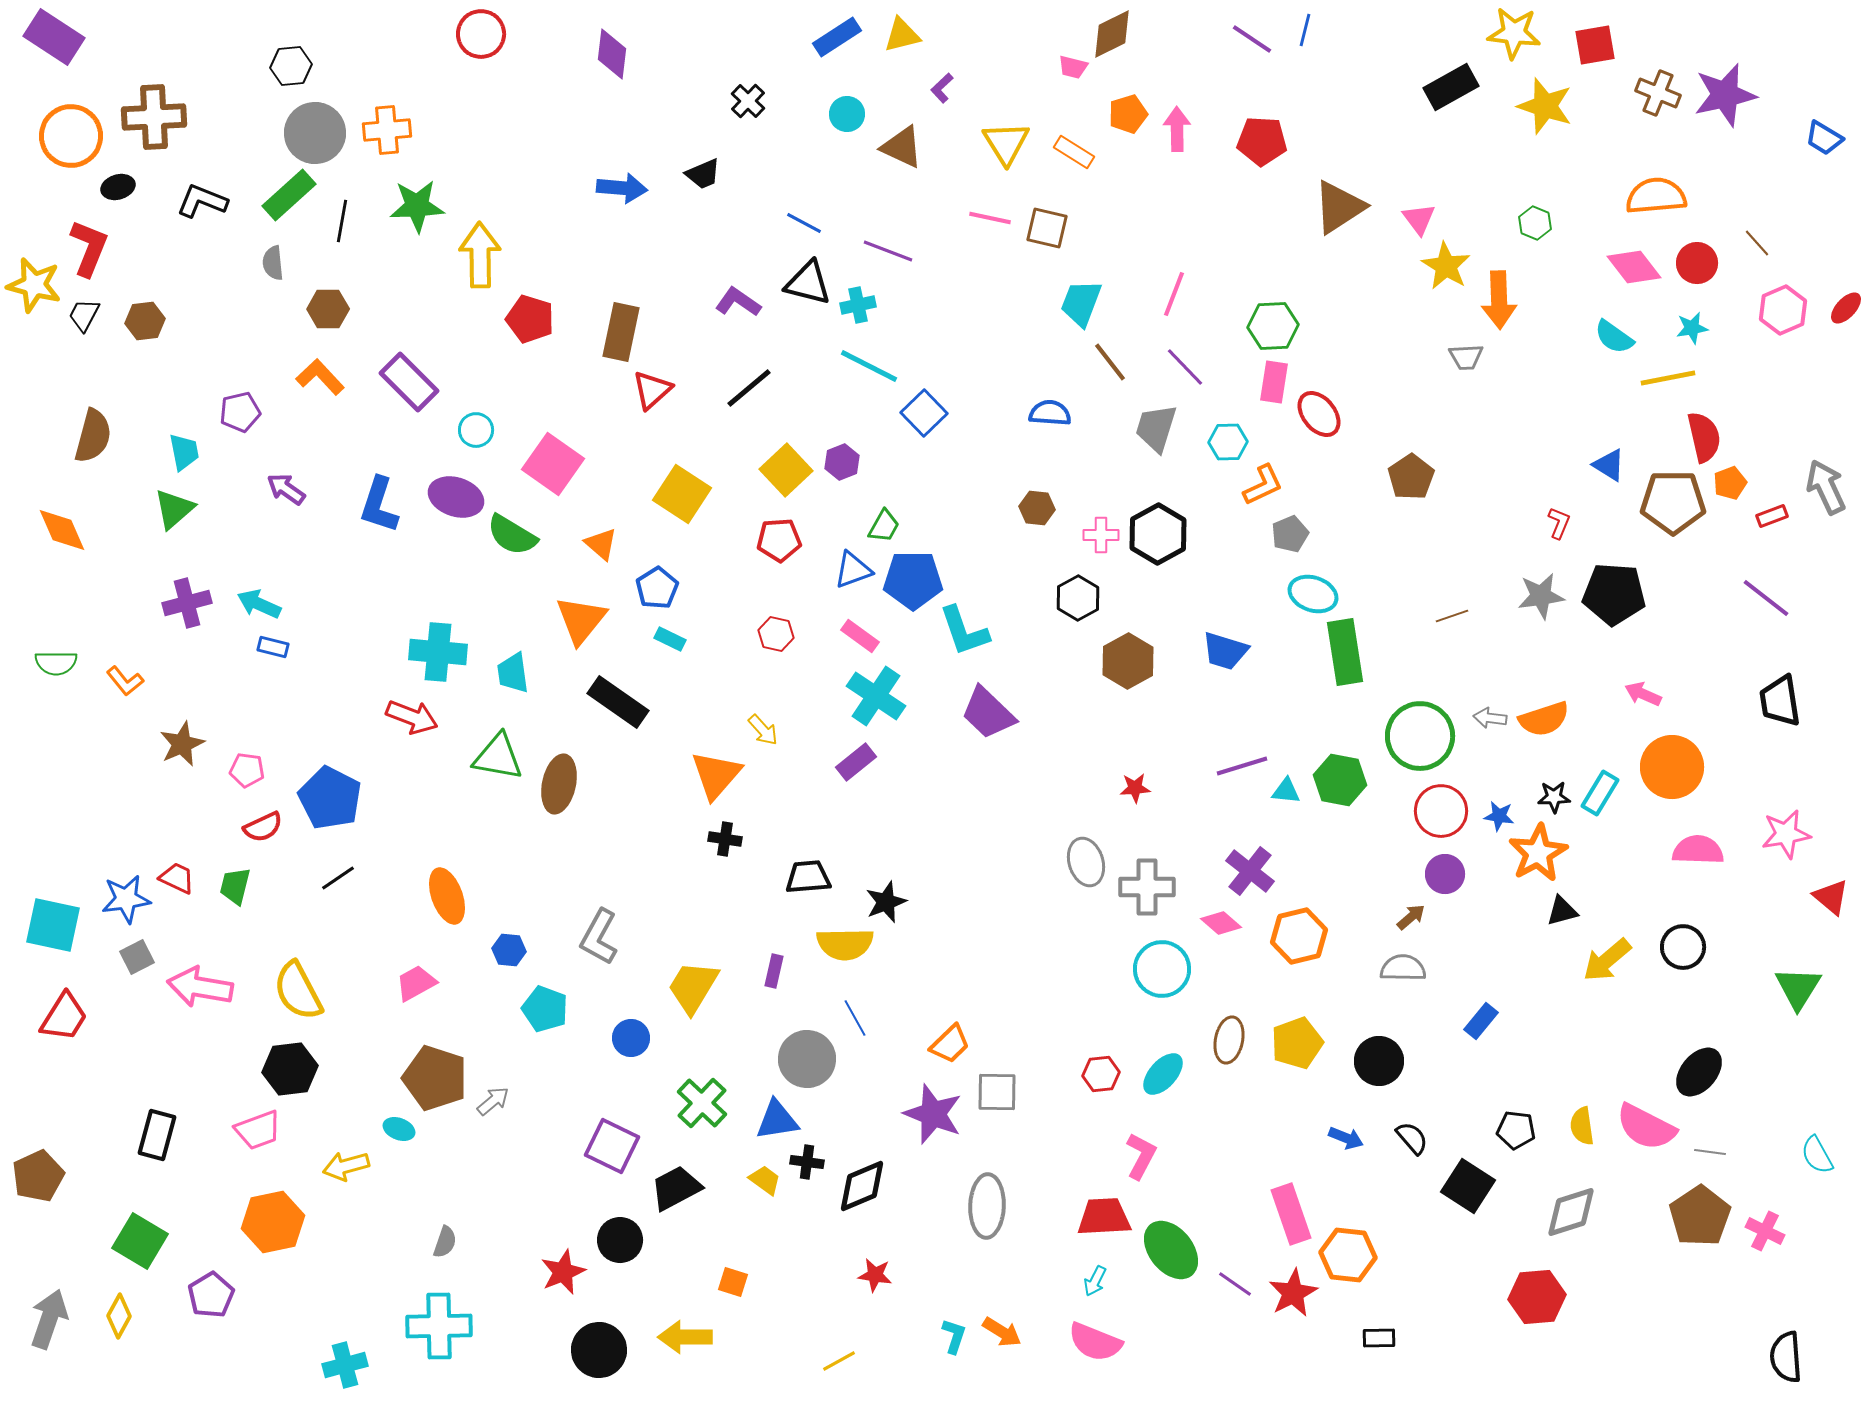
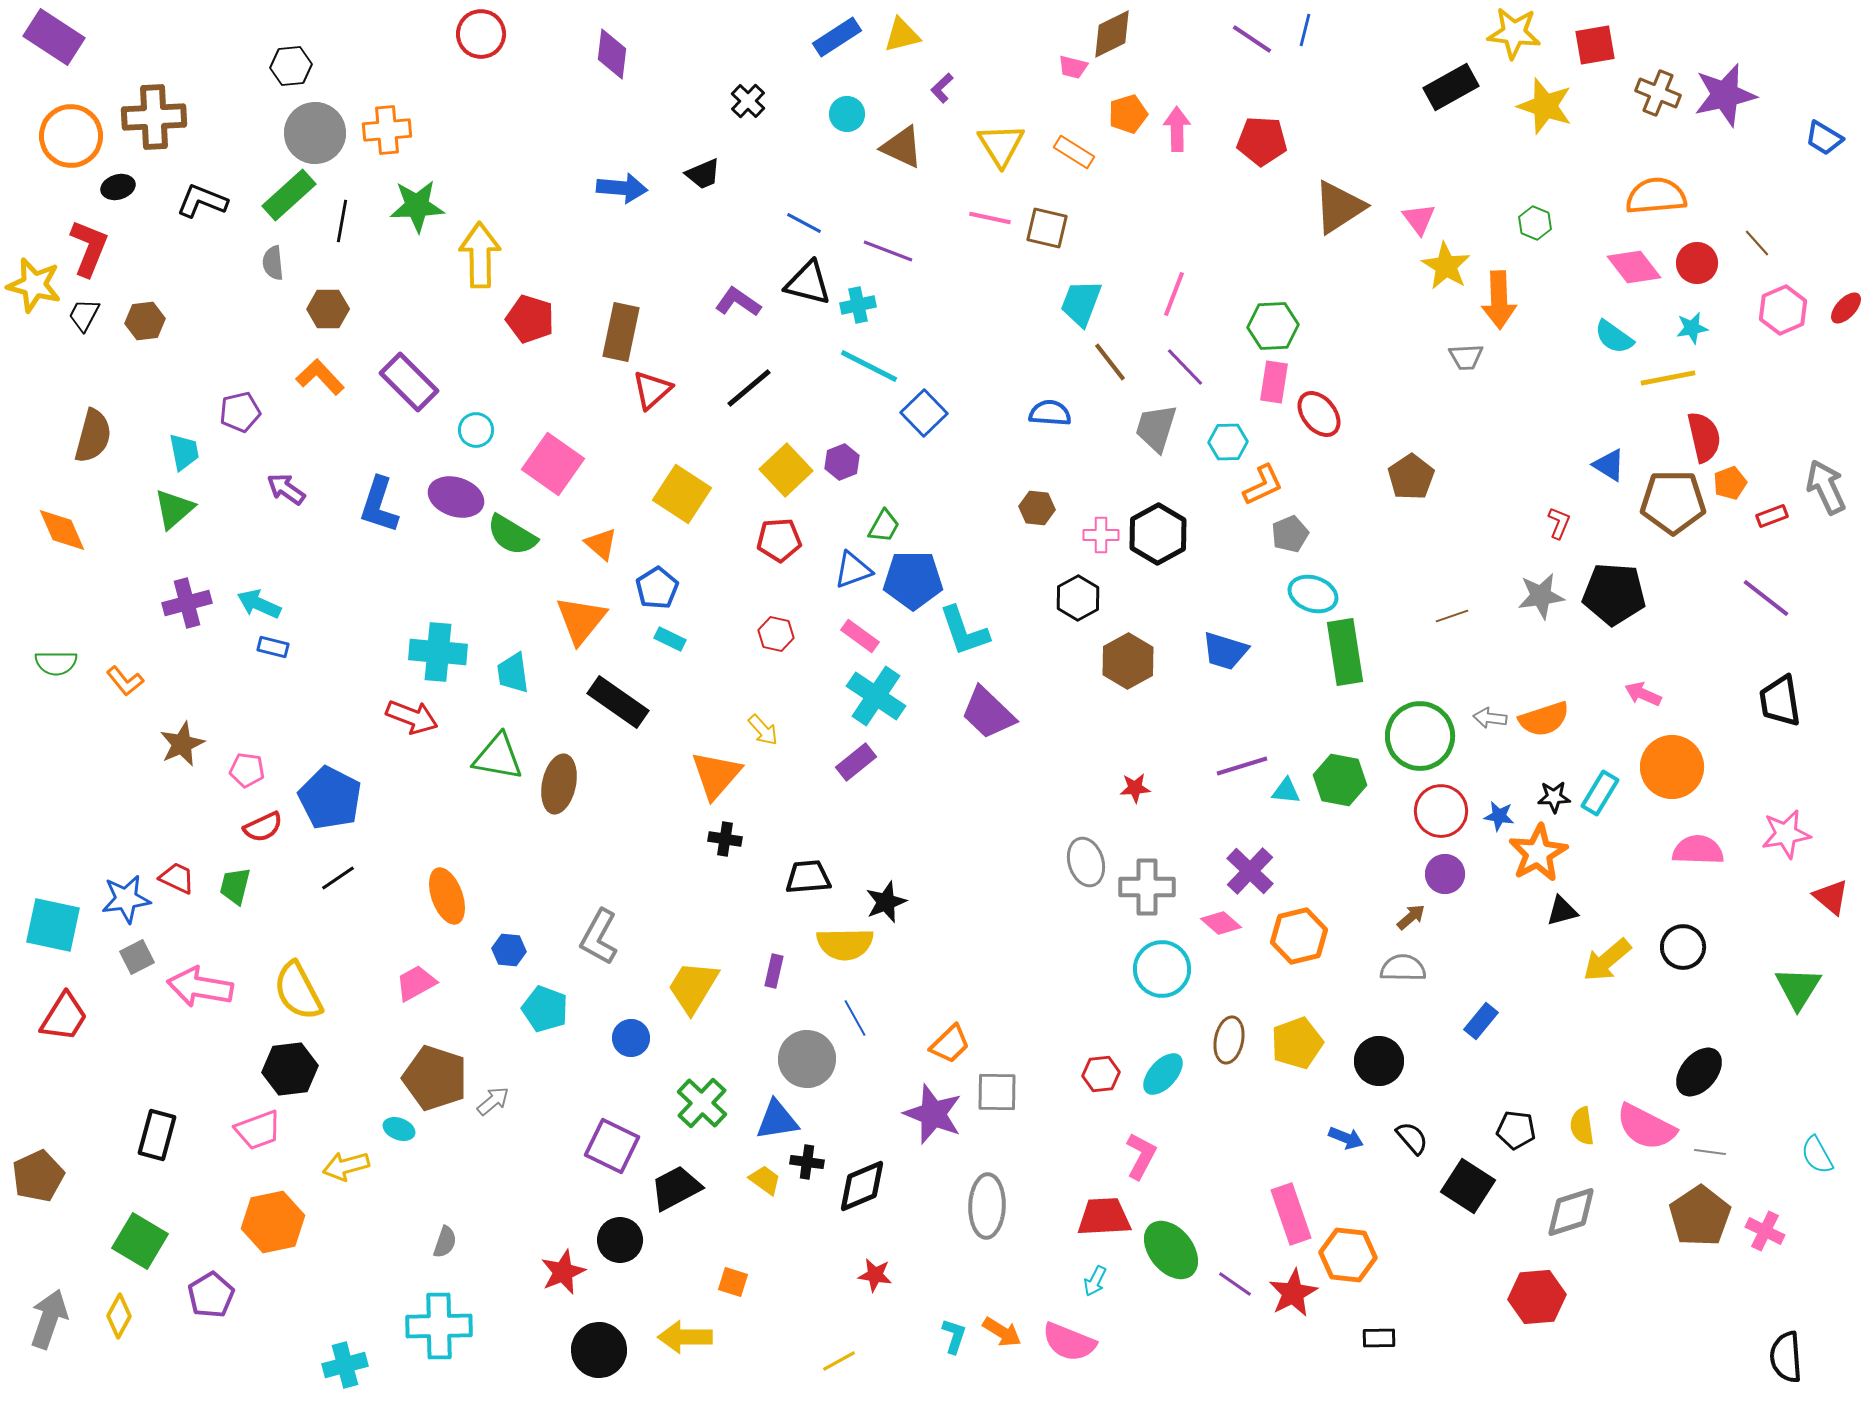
yellow triangle at (1006, 143): moved 5 px left, 2 px down
purple cross at (1250, 871): rotated 6 degrees clockwise
pink semicircle at (1095, 1342): moved 26 px left
